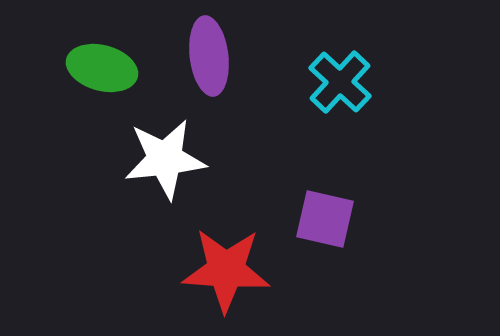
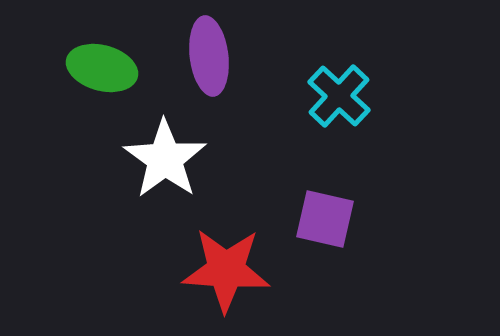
cyan cross: moved 1 px left, 14 px down
white star: rotated 30 degrees counterclockwise
